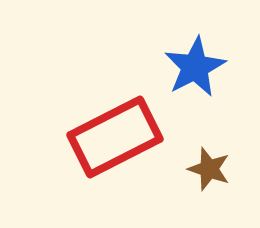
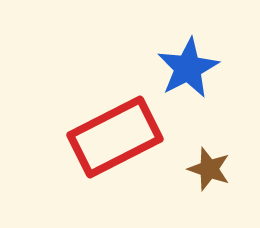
blue star: moved 7 px left, 1 px down
